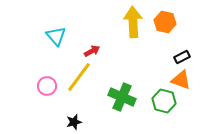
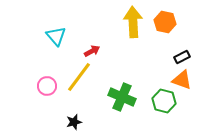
orange triangle: moved 1 px right
